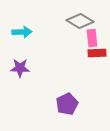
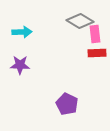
pink rectangle: moved 3 px right, 4 px up
purple star: moved 3 px up
purple pentagon: rotated 20 degrees counterclockwise
